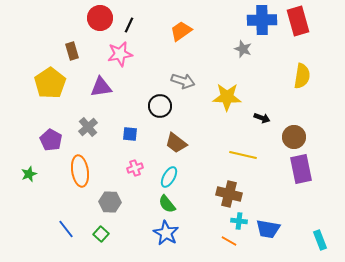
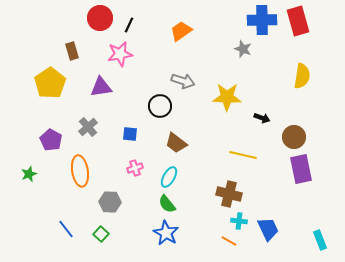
blue trapezoid: rotated 125 degrees counterclockwise
